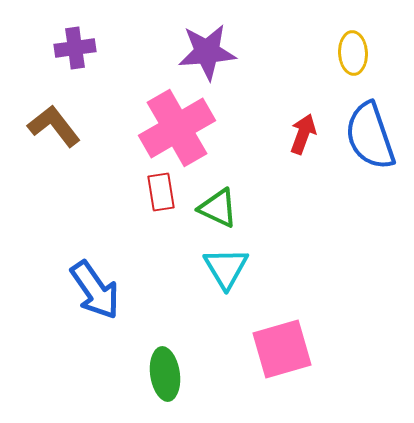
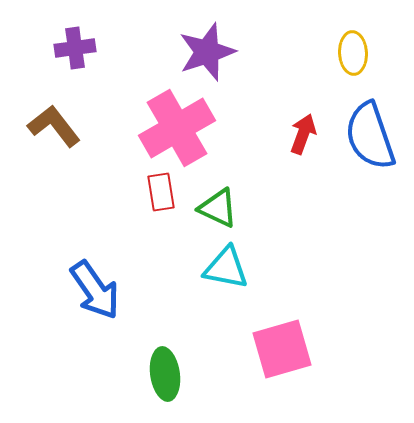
purple star: rotated 14 degrees counterclockwise
cyan triangle: rotated 48 degrees counterclockwise
